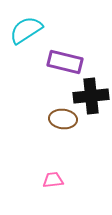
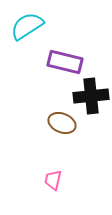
cyan semicircle: moved 1 px right, 4 px up
brown ellipse: moved 1 px left, 4 px down; rotated 16 degrees clockwise
pink trapezoid: rotated 70 degrees counterclockwise
